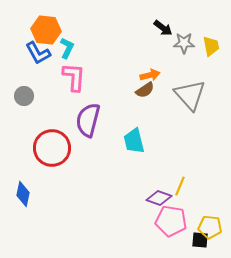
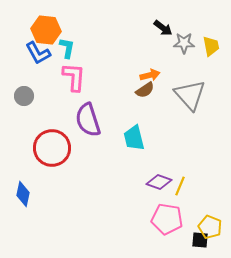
cyan L-shape: rotated 15 degrees counterclockwise
purple semicircle: rotated 32 degrees counterclockwise
cyan trapezoid: moved 3 px up
purple diamond: moved 16 px up
pink pentagon: moved 4 px left, 2 px up
yellow pentagon: rotated 15 degrees clockwise
